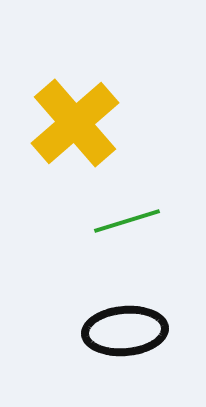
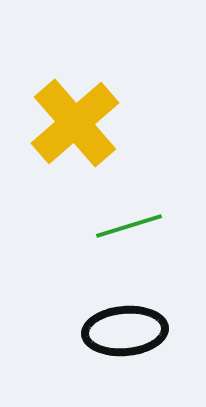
green line: moved 2 px right, 5 px down
